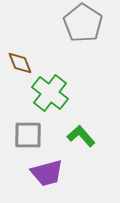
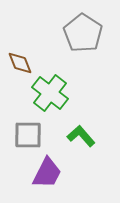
gray pentagon: moved 10 px down
purple trapezoid: rotated 48 degrees counterclockwise
